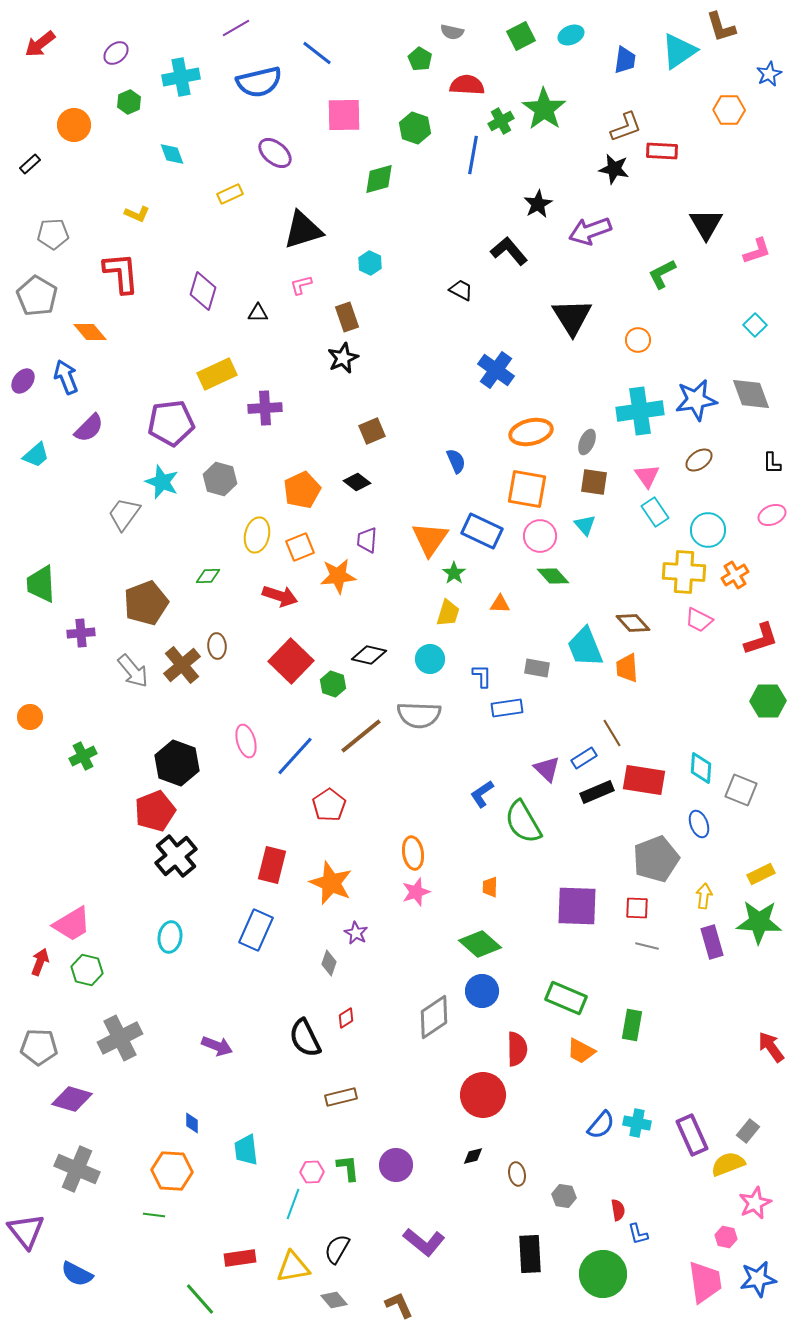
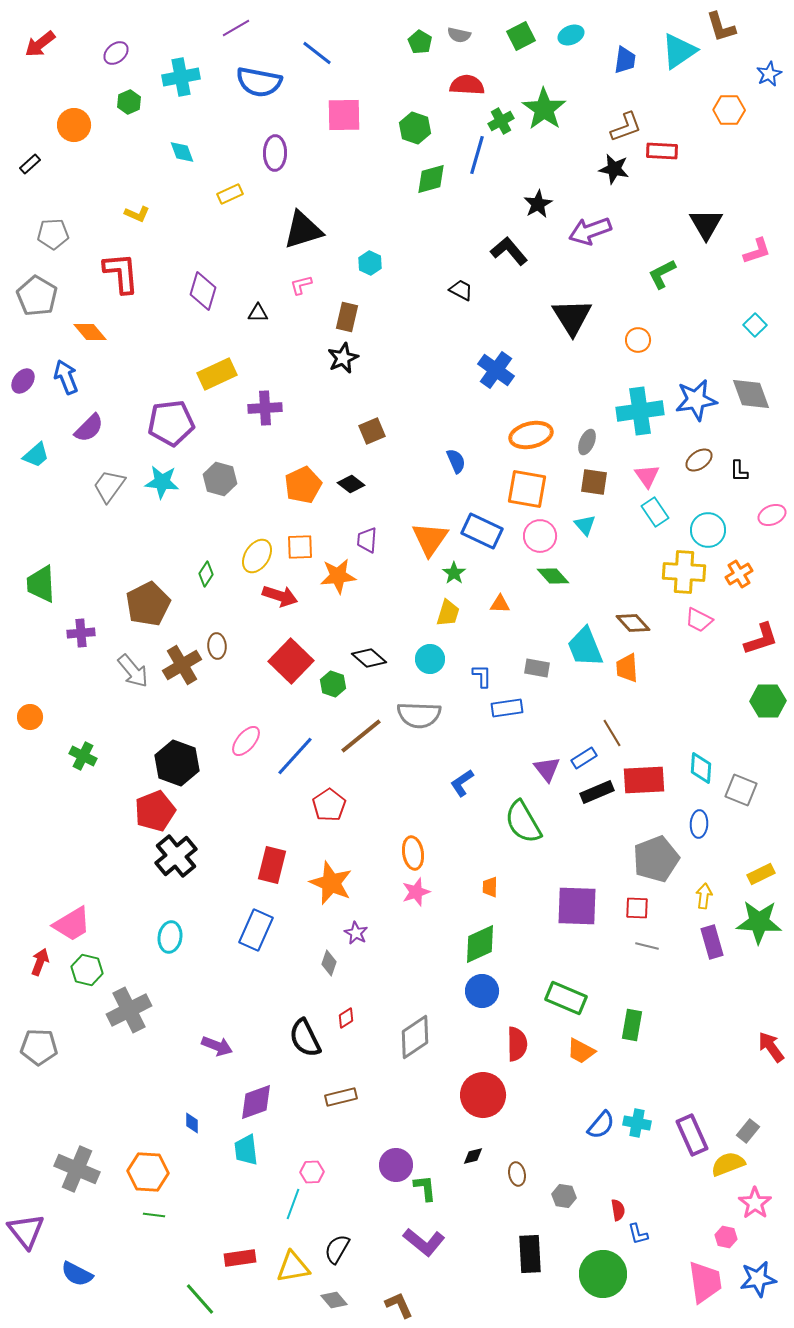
gray semicircle at (452, 32): moved 7 px right, 3 px down
green pentagon at (420, 59): moved 17 px up
blue semicircle at (259, 82): rotated 24 degrees clockwise
purple ellipse at (275, 153): rotated 52 degrees clockwise
cyan diamond at (172, 154): moved 10 px right, 2 px up
blue line at (473, 155): moved 4 px right; rotated 6 degrees clockwise
green diamond at (379, 179): moved 52 px right
brown rectangle at (347, 317): rotated 32 degrees clockwise
orange ellipse at (531, 432): moved 3 px down
black L-shape at (772, 463): moved 33 px left, 8 px down
cyan star at (162, 482): rotated 16 degrees counterclockwise
black diamond at (357, 482): moved 6 px left, 2 px down
orange pentagon at (302, 490): moved 1 px right, 5 px up
gray trapezoid at (124, 514): moved 15 px left, 28 px up
yellow ellipse at (257, 535): moved 21 px down; rotated 20 degrees clockwise
orange square at (300, 547): rotated 20 degrees clockwise
orange cross at (735, 575): moved 4 px right, 1 px up
green diamond at (208, 576): moved 2 px left, 2 px up; rotated 55 degrees counterclockwise
brown pentagon at (146, 603): moved 2 px right, 1 px down; rotated 6 degrees counterclockwise
black diamond at (369, 655): moved 3 px down; rotated 28 degrees clockwise
brown cross at (182, 665): rotated 9 degrees clockwise
pink ellipse at (246, 741): rotated 56 degrees clockwise
green cross at (83, 756): rotated 36 degrees counterclockwise
purple triangle at (547, 769): rotated 8 degrees clockwise
red rectangle at (644, 780): rotated 12 degrees counterclockwise
blue L-shape at (482, 794): moved 20 px left, 11 px up
blue ellipse at (699, 824): rotated 24 degrees clockwise
green diamond at (480, 944): rotated 66 degrees counterclockwise
gray diamond at (434, 1017): moved 19 px left, 20 px down
gray cross at (120, 1038): moved 9 px right, 28 px up
red semicircle at (517, 1049): moved 5 px up
purple diamond at (72, 1099): moved 184 px right, 3 px down; rotated 36 degrees counterclockwise
green L-shape at (348, 1168): moved 77 px right, 20 px down
orange hexagon at (172, 1171): moved 24 px left, 1 px down
pink star at (755, 1203): rotated 12 degrees counterclockwise
